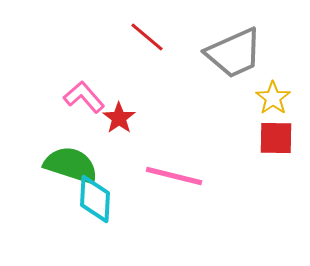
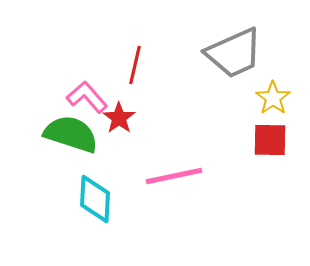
red line: moved 12 px left, 28 px down; rotated 63 degrees clockwise
pink L-shape: moved 3 px right
red square: moved 6 px left, 2 px down
green semicircle: moved 31 px up
pink line: rotated 26 degrees counterclockwise
